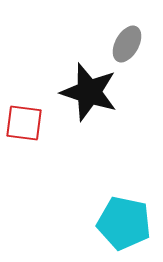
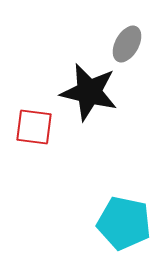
black star: rotated 4 degrees counterclockwise
red square: moved 10 px right, 4 px down
